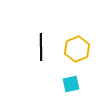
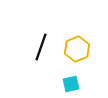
black line: rotated 20 degrees clockwise
